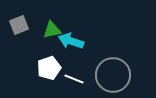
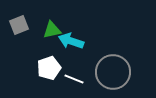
gray circle: moved 3 px up
